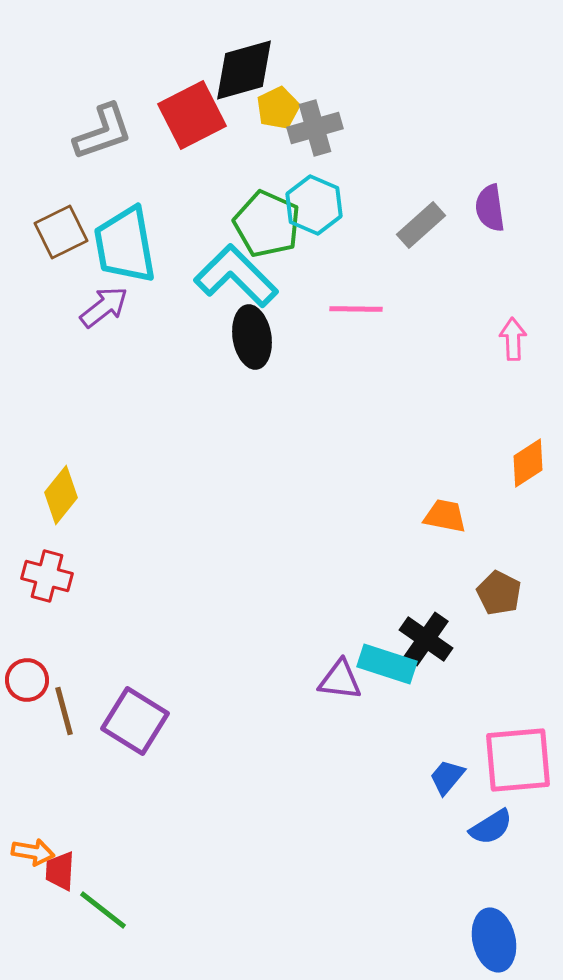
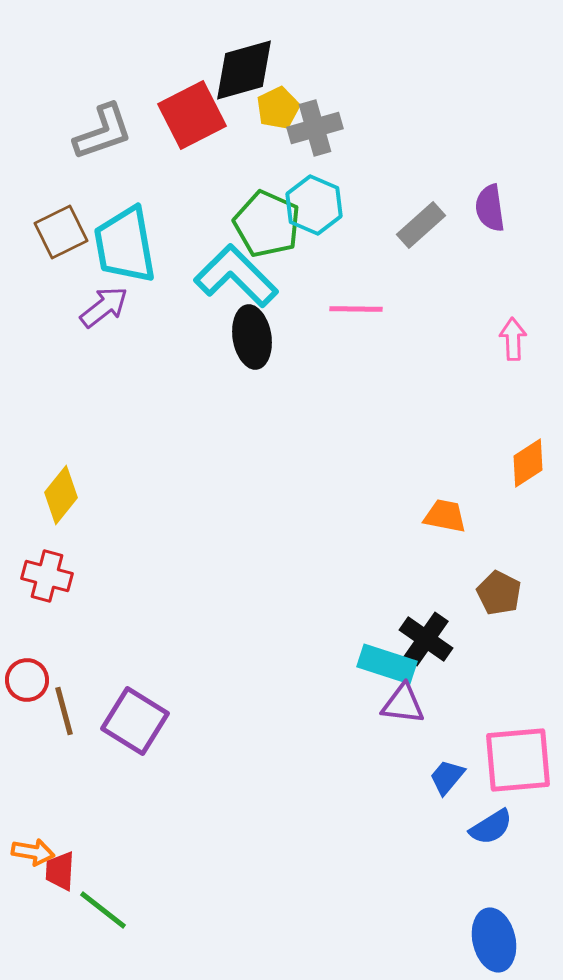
purple triangle: moved 63 px right, 24 px down
